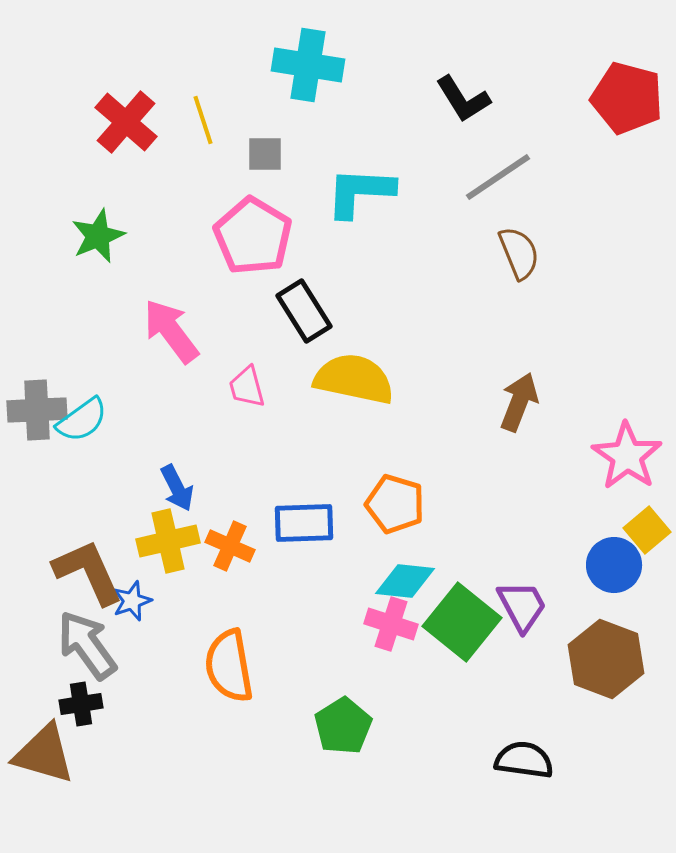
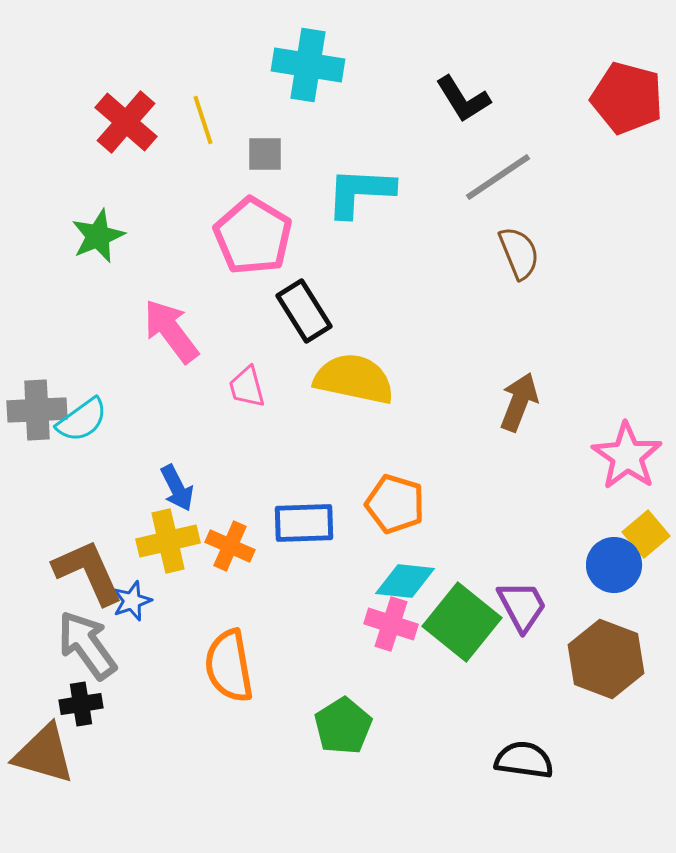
yellow square: moved 1 px left, 4 px down
